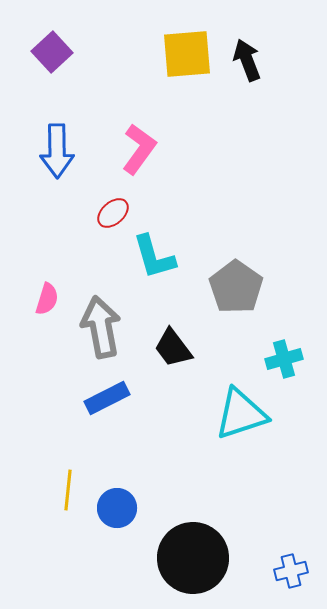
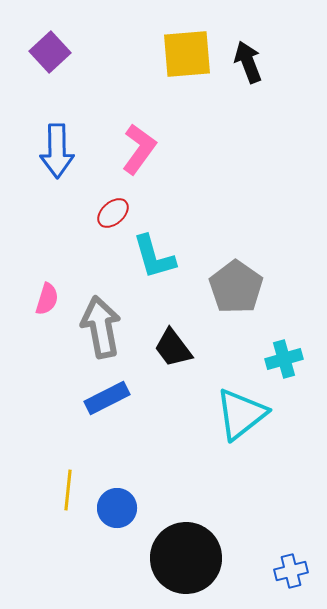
purple square: moved 2 px left
black arrow: moved 1 px right, 2 px down
cyan triangle: rotated 20 degrees counterclockwise
black circle: moved 7 px left
